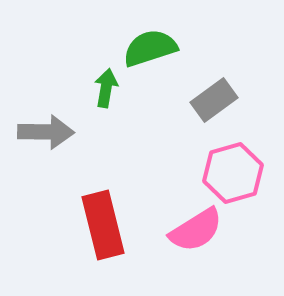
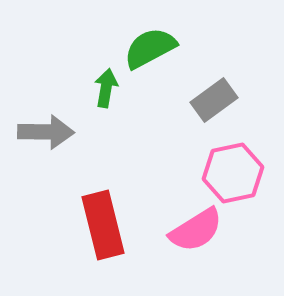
green semicircle: rotated 10 degrees counterclockwise
pink hexagon: rotated 4 degrees clockwise
